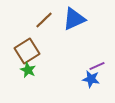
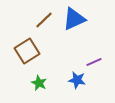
purple line: moved 3 px left, 4 px up
green star: moved 11 px right, 13 px down
blue star: moved 14 px left, 1 px down
